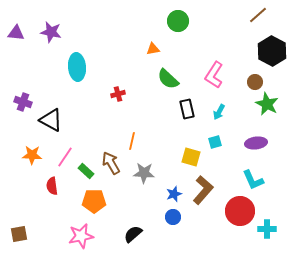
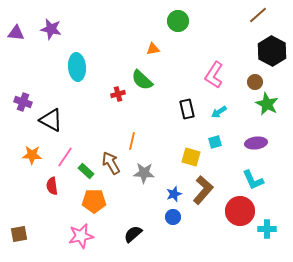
purple star: moved 3 px up
green semicircle: moved 26 px left, 1 px down
cyan arrow: rotated 28 degrees clockwise
